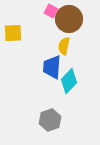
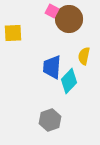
pink square: moved 1 px right
yellow semicircle: moved 20 px right, 10 px down
